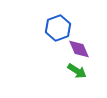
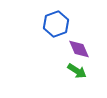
blue hexagon: moved 2 px left, 4 px up
